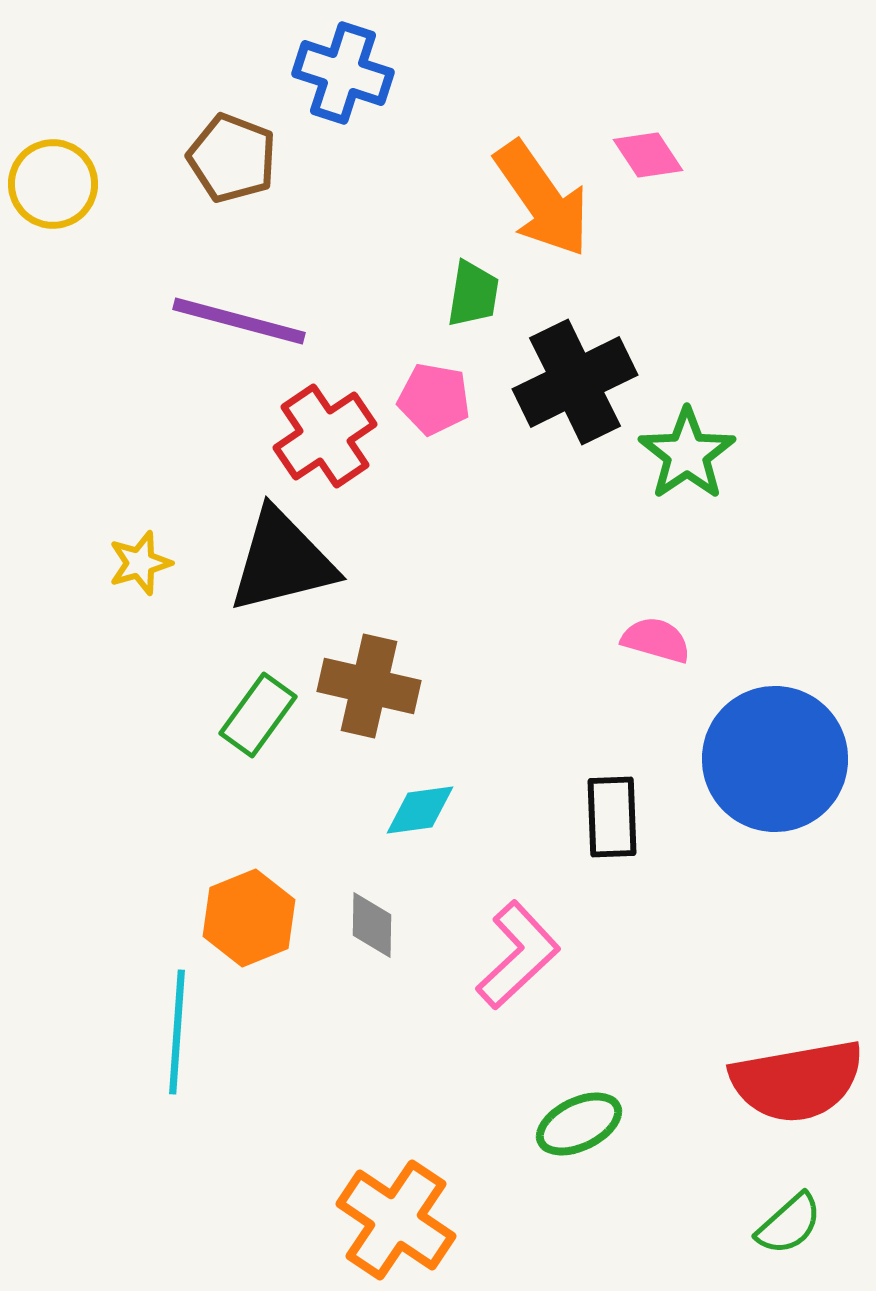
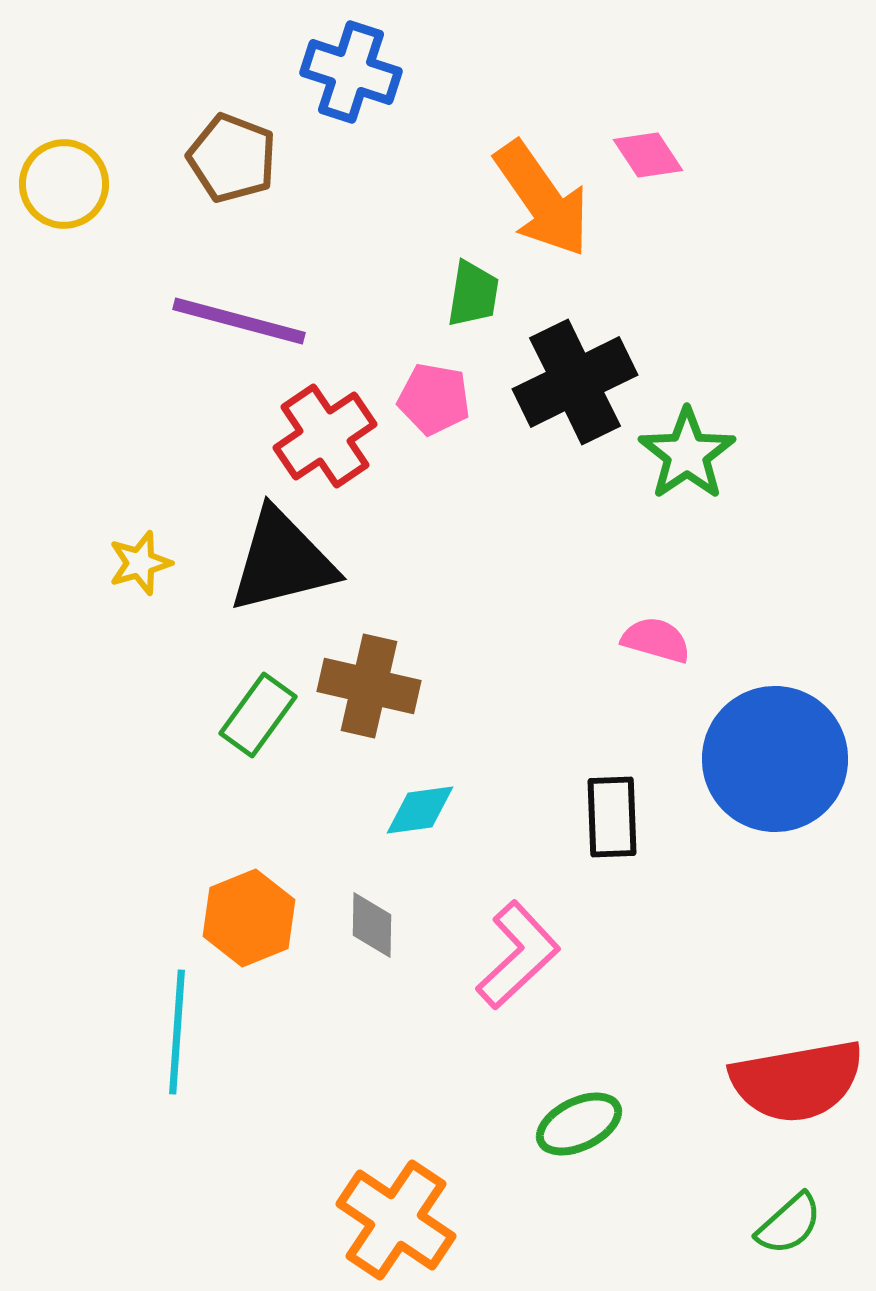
blue cross: moved 8 px right, 1 px up
yellow circle: moved 11 px right
